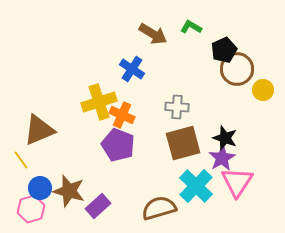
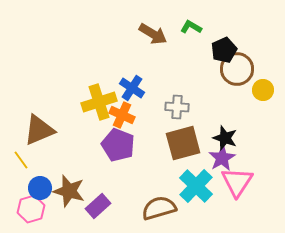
blue cross: moved 19 px down
